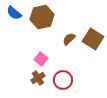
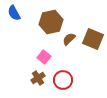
blue semicircle: rotated 21 degrees clockwise
brown hexagon: moved 9 px right, 5 px down
brown square: rotated 10 degrees counterclockwise
pink square: moved 3 px right, 2 px up
